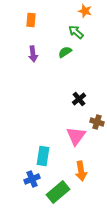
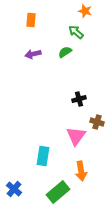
purple arrow: rotated 84 degrees clockwise
black cross: rotated 24 degrees clockwise
blue cross: moved 18 px left, 10 px down; rotated 28 degrees counterclockwise
